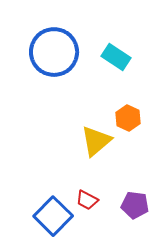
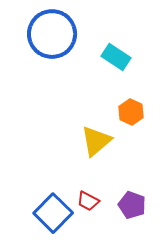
blue circle: moved 2 px left, 18 px up
orange hexagon: moved 3 px right, 6 px up
red trapezoid: moved 1 px right, 1 px down
purple pentagon: moved 3 px left; rotated 12 degrees clockwise
blue square: moved 3 px up
